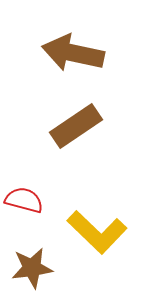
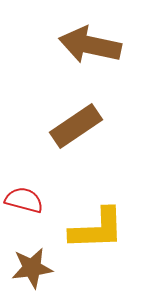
brown arrow: moved 17 px right, 8 px up
yellow L-shape: moved 3 px up; rotated 46 degrees counterclockwise
